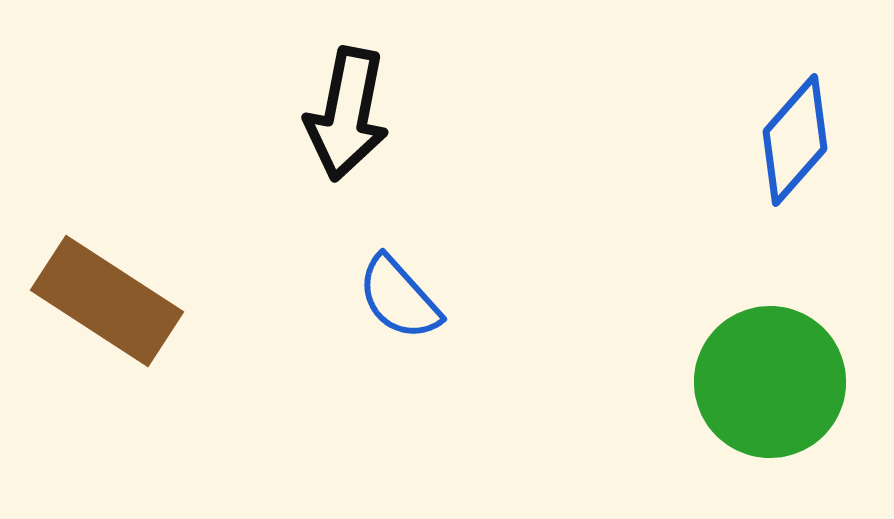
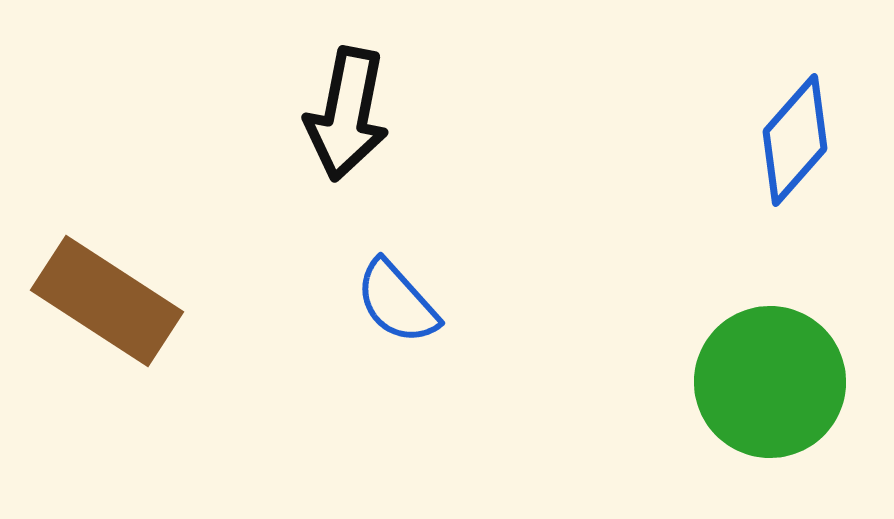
blue semicircle: moved 2 px left, 4 px down
